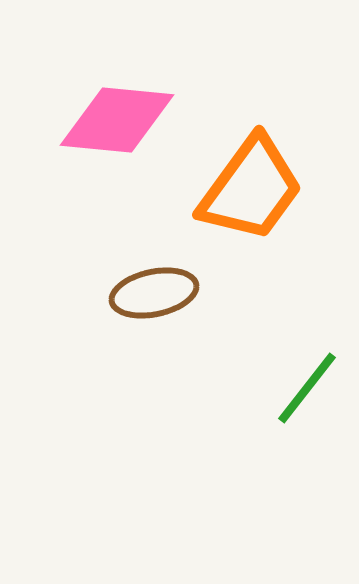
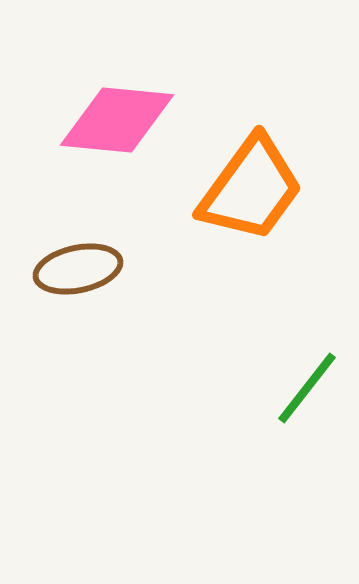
brown ellipse: moved 76 px left, 24 px up
